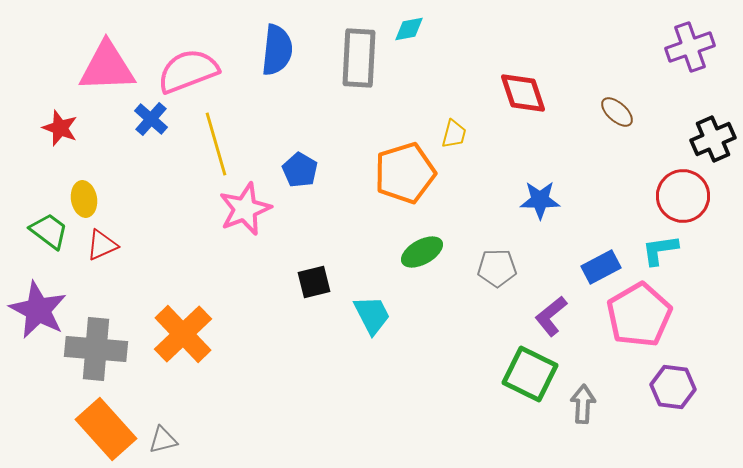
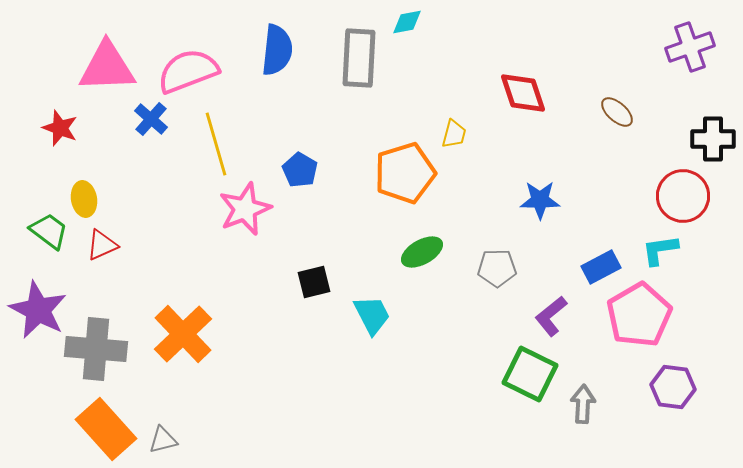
cyan diamond: moved 2 px left, 7 px up
black cross: rotated 24 degrees clockwise
